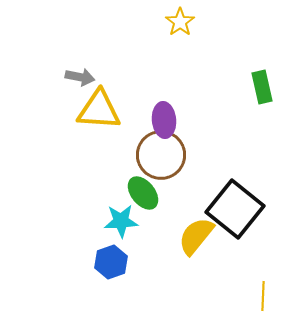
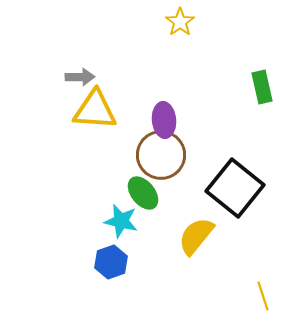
gray arrow: rotated 12 degrees counterclockwise
yellow triangle: moved 4 px left
black square: moved 21 px up
cyan star: rotated 16 degrees clockwise
yellow line: rotated 20 degrees counterclockwise
